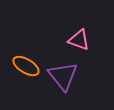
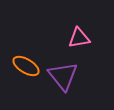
pink triangle: moved 2 px up; rotated 30 degrees counterclockwise
